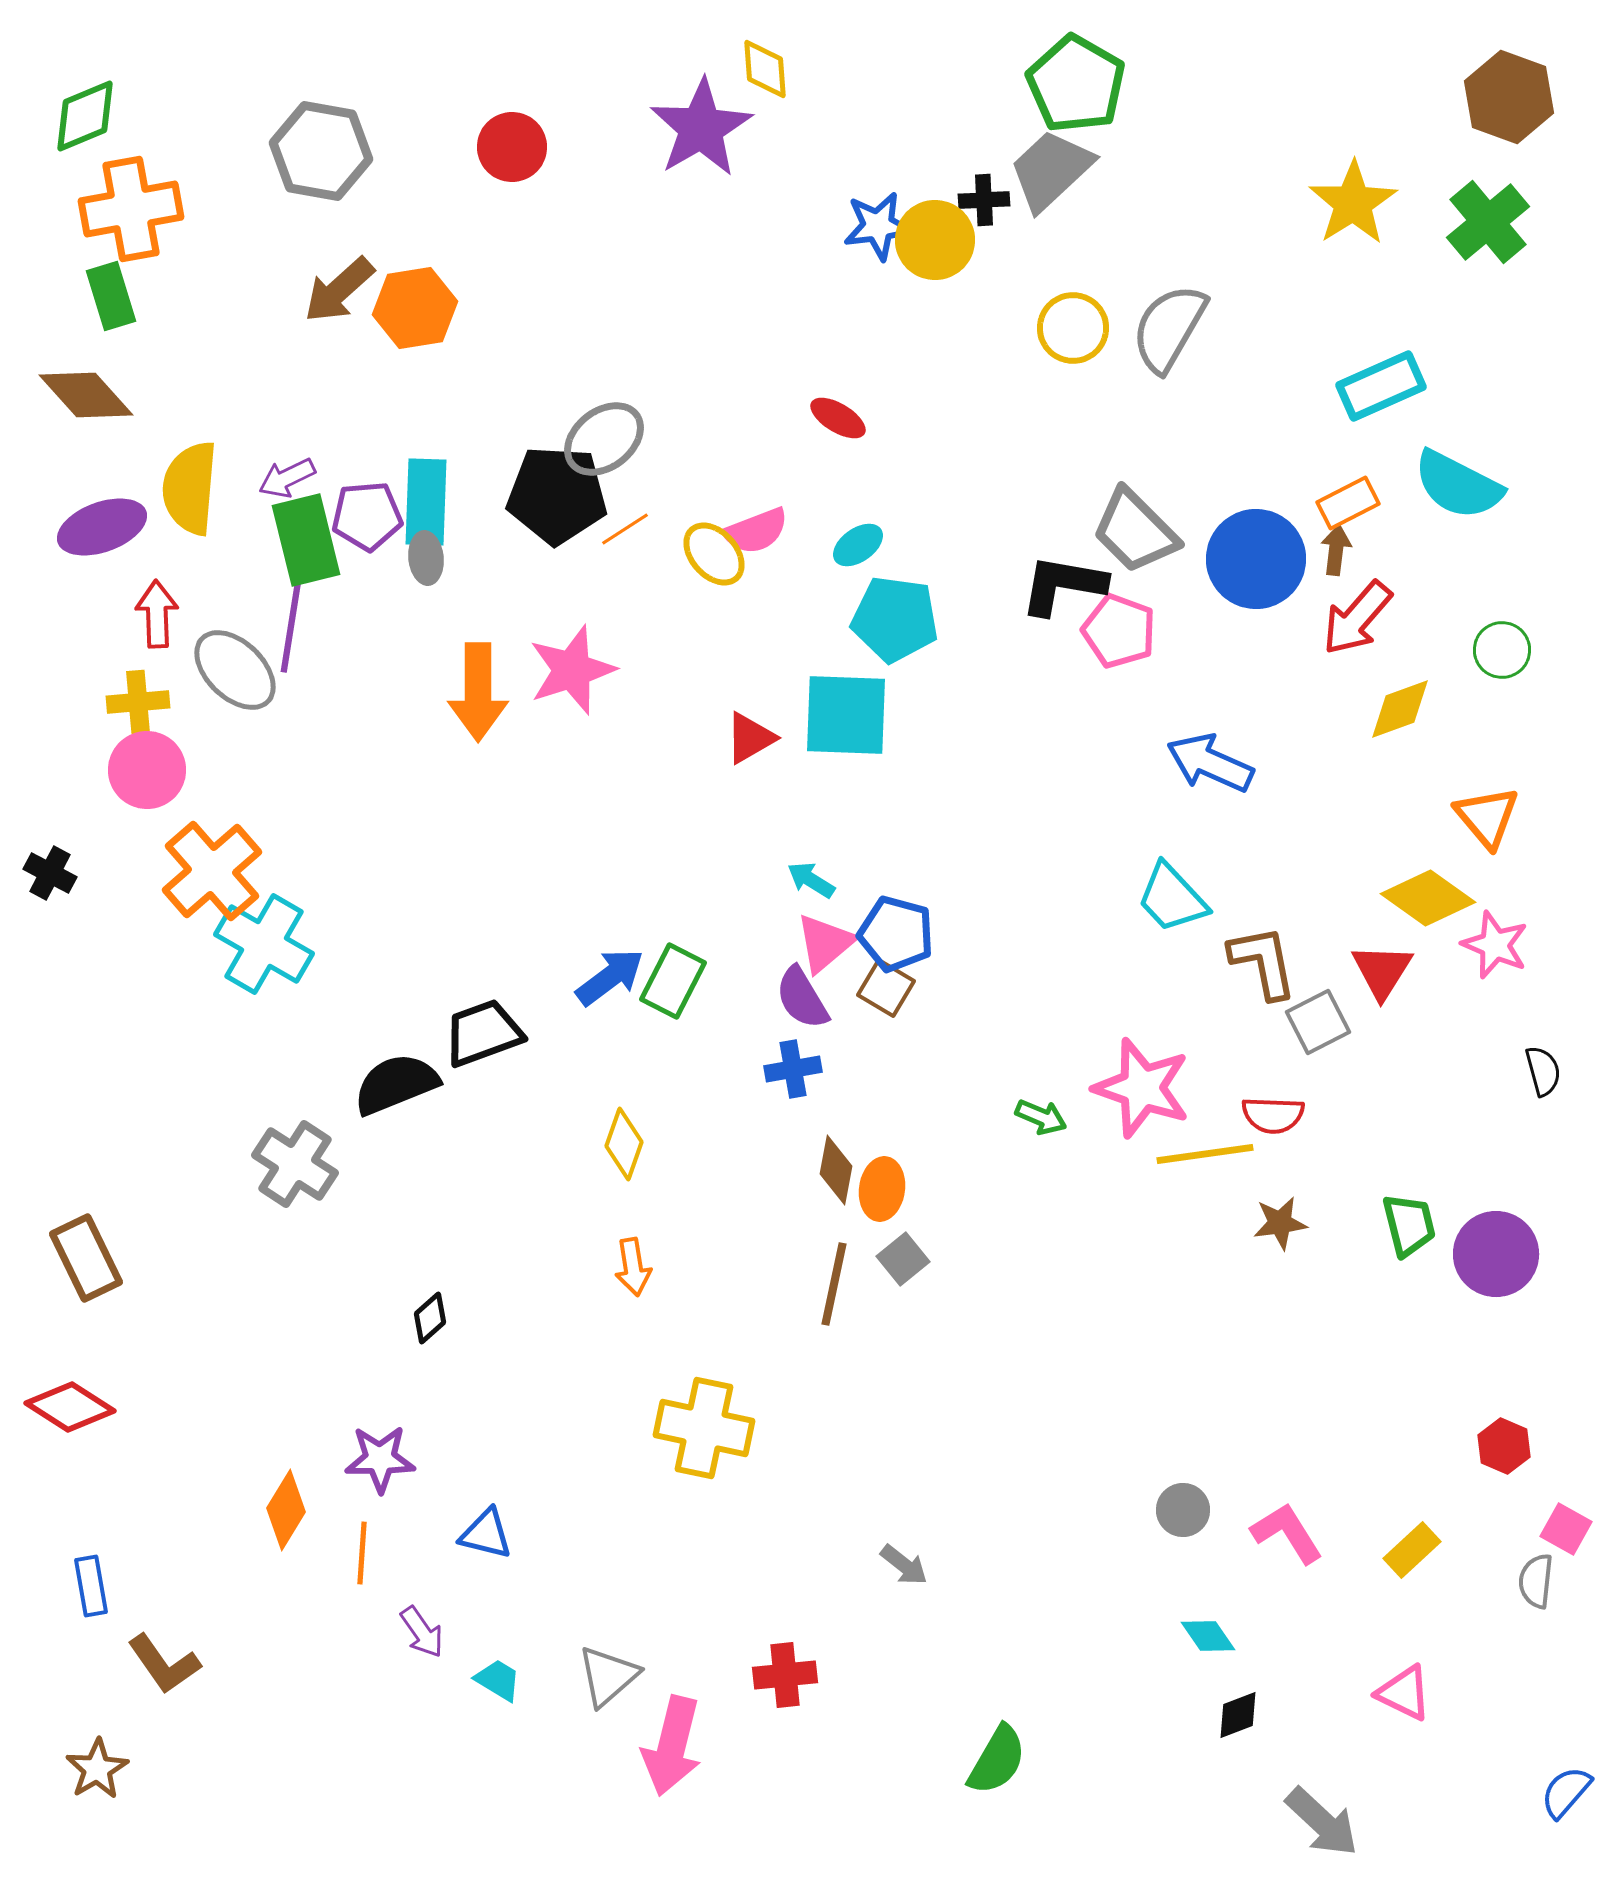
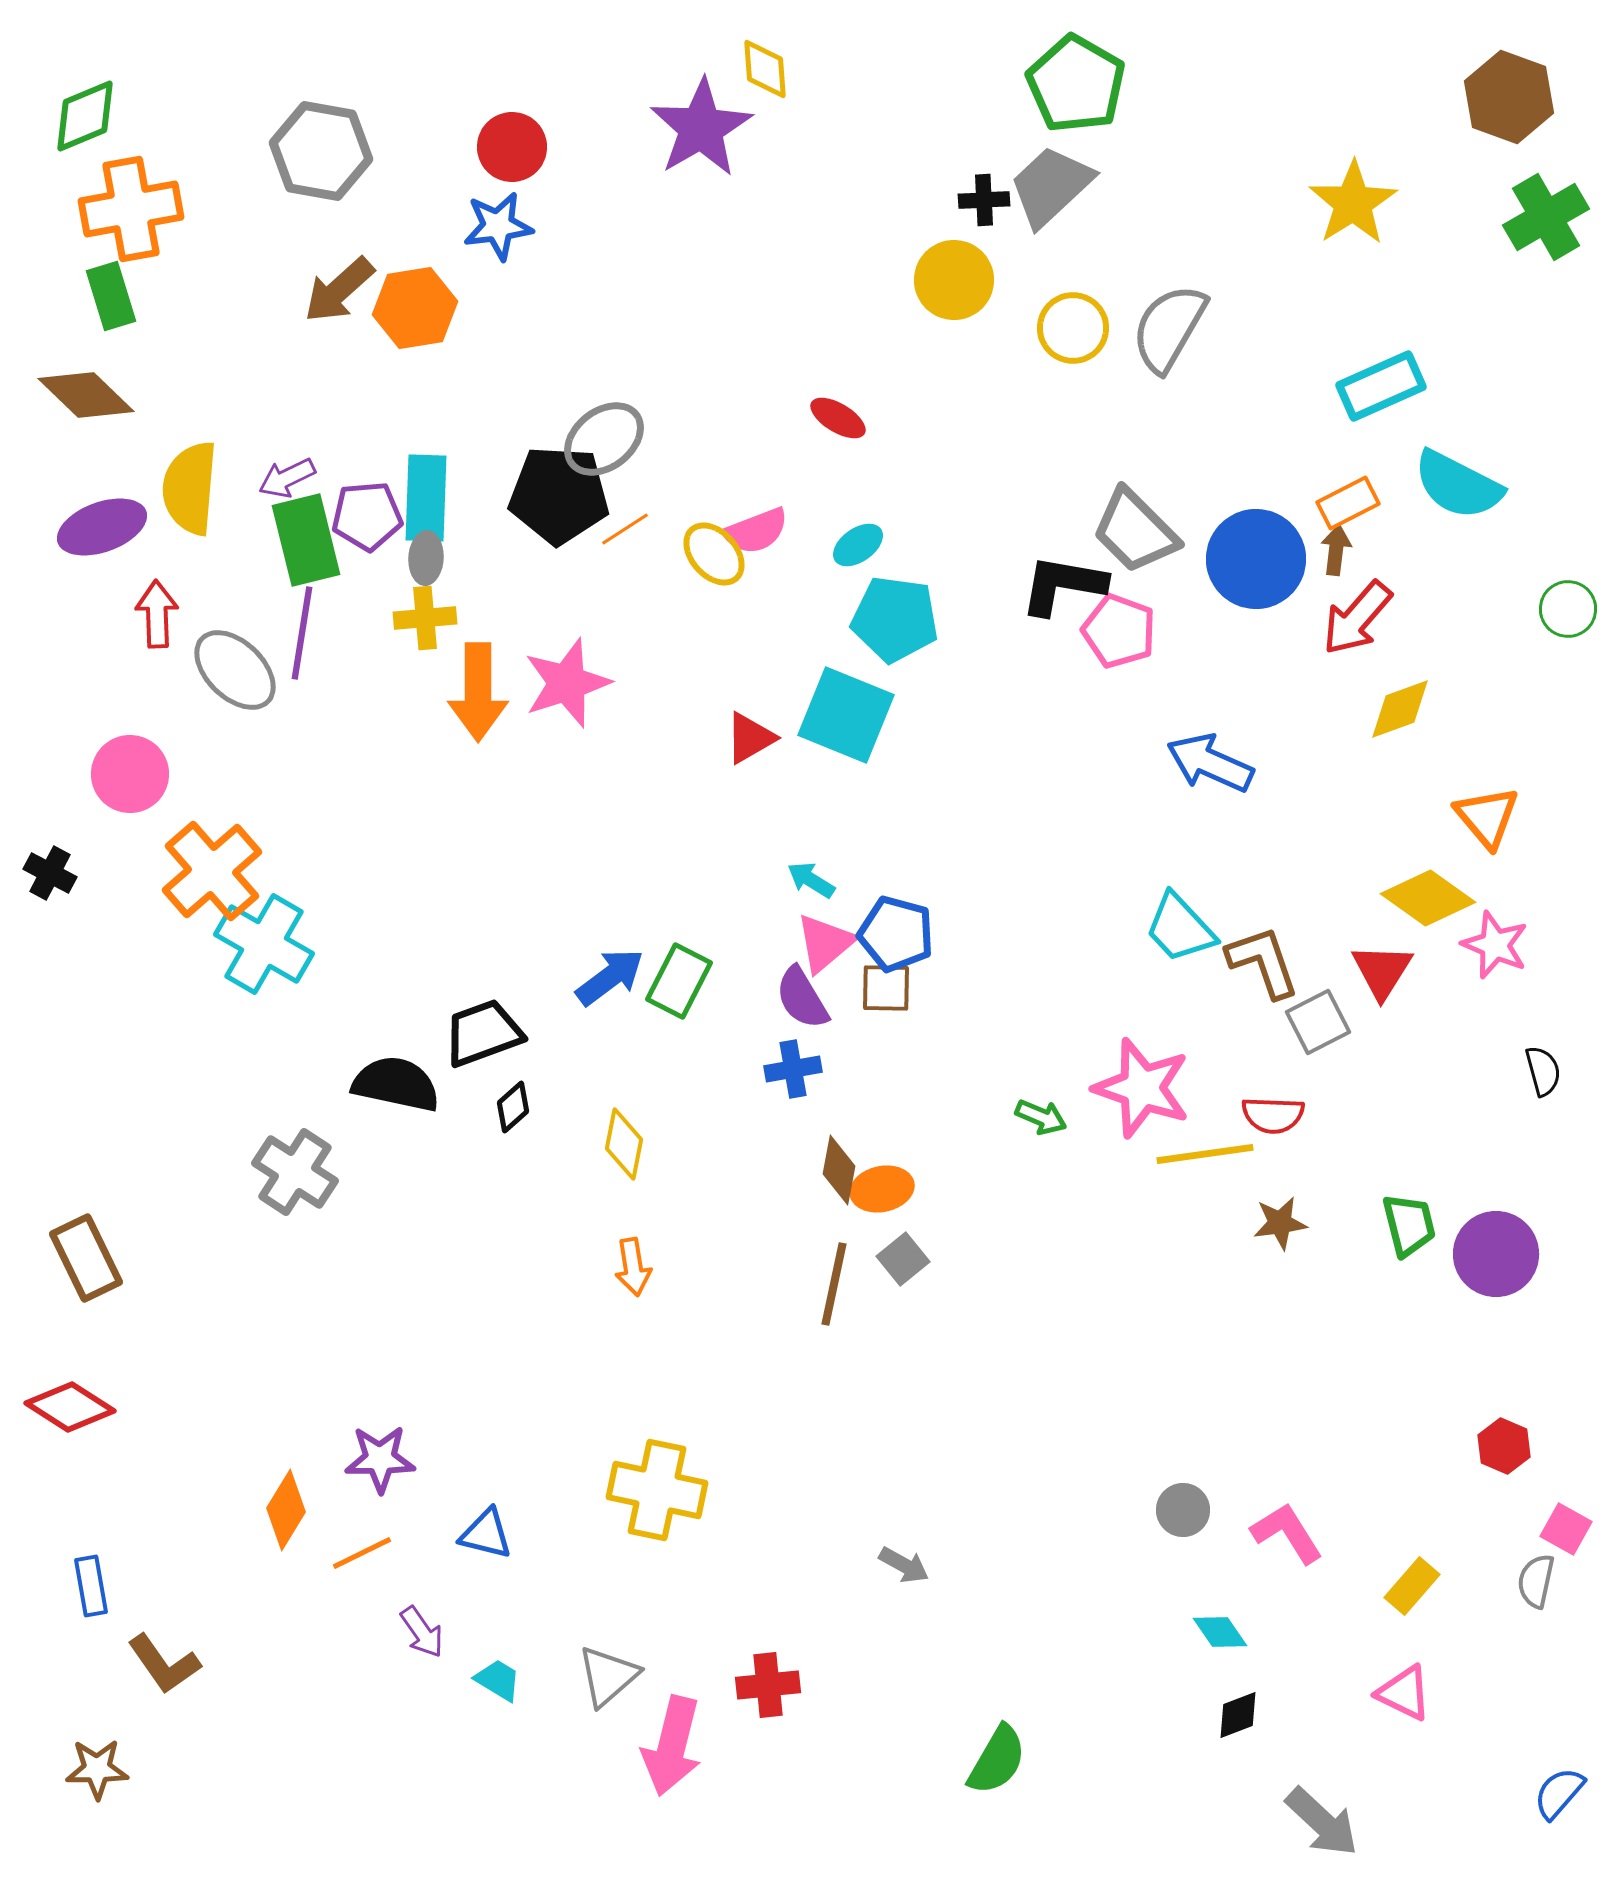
gray trapezoid at (1051, 170): moved 16 px down
green cross at (1488, 222): moved 58 px right, 5 px up; rotated 10 degrees clockwise
blue star at (878, 226): moved 380 px left
yellow circle at (935, 240): moved 19 px right, 40 px down
brown diamond at (86, 395): rotated 4 degrees counterclockwise
black pentagon at (557, 495): moved 2 px right
cyan rectangle at (426, 502): moved 4 px up
gray ellipse at (426, 558): rotated 9 degrees clockwise
purple line at (291, 626): moved 11 px right, 7 px down
green circle at (1502, 650): moved 66 px right, 41 px up
pink star at (572, 670): moved 5 px left, 13 px down
yellow cross at (138, 702): moved 287 px right, 84 px up
cyan square at (846, 715): rotated 20 degrees clockwise
pink circle at (147, 770): moved 17 px left, 4 px down
cyan trapezoid at (1172, 898): moved 8 px right, 30 px down
brown L-shape at (1263, 962): rotated 8 degrees counterclockwise
green rectangle at (673, 981): moved 6 px right
brown square at (886, 988): rotated 30 degrees counterclockwise
black semicircle at (396, 1084): rotated 34 degrees clockwise
yellow diamond at (624, 1144): rotated 8 degrees counterclockwise
gray cross at (295, 1164): moved 8 px down
brown diamond at (836, 1170): moved 3 px right
orange ellipse at (882, 1189): rotated 70 degrees clockwise
black diamond at (430, 1318): moved 83 px right, 211 px up
yellow cross at (704, 1428): moved 47 px left, 62 px down
yellow rectangle at (1412, 1550): moved 36 px down; rotated 6 degrees counterclockwise
orange line at (362, 1553): rotated 60 degrees clockwise
gray arrow at (904, 1565): rotated 9 degrees counterclockwise
gray semicircle at (1536, 1581): rotated 6 degrees clockwise
cyan diamond at (1208, 1636): moved 12 px right, 4 px up
red cross at (785, 1675): moved 17 px left, 10 px down
brown star at (97, 1769): rotated 30 degrees clockwise
blue semicircle at (1566, 1792): moved 7 px left, 1 px down
